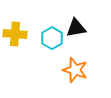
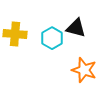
black triangle: rotated 25 degrees clockwise
orange star: moved 9 px right
